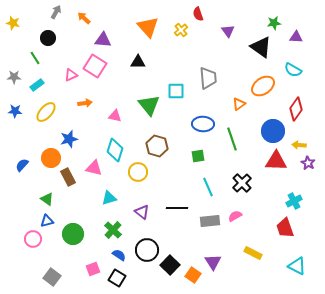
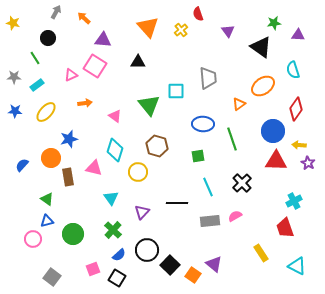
purple triangle at (296, 37): moved 2 px right, 2 px up
cyan semicircle at (293, 70): rotated 42 degrees clockwise
pink triangle at (115, 116): rotated 24 degrees clockwise
brown rectangle at (68, 177): rotated 18 degrees clockwise
cyan triangle at (109, 198): moved 2 px right; rotated 49 degrees counterclockwise
black line at (177, 208): moved 5 px up
purple triangle at (142, 212): rotated 35 degrees clockwise
yellow rectangle at (253, 253): moved 8 px right; rotated 30 degrees clockwise
blue semicircle at (119, 255): rotated 104 degrees clockwise
purple triangle at (213, 262): moved 1 px right, 2 px down; rotated 18 degrees counterclockwise
